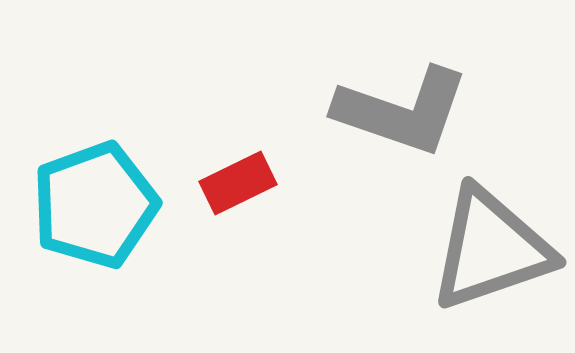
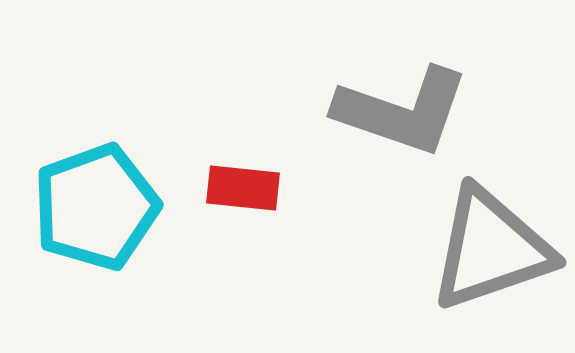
red rectangle: moved 5 px right, 5 px down; rotated 32 degrees clockwise
cyan pentagon: moved 1 px right, 2 px down
